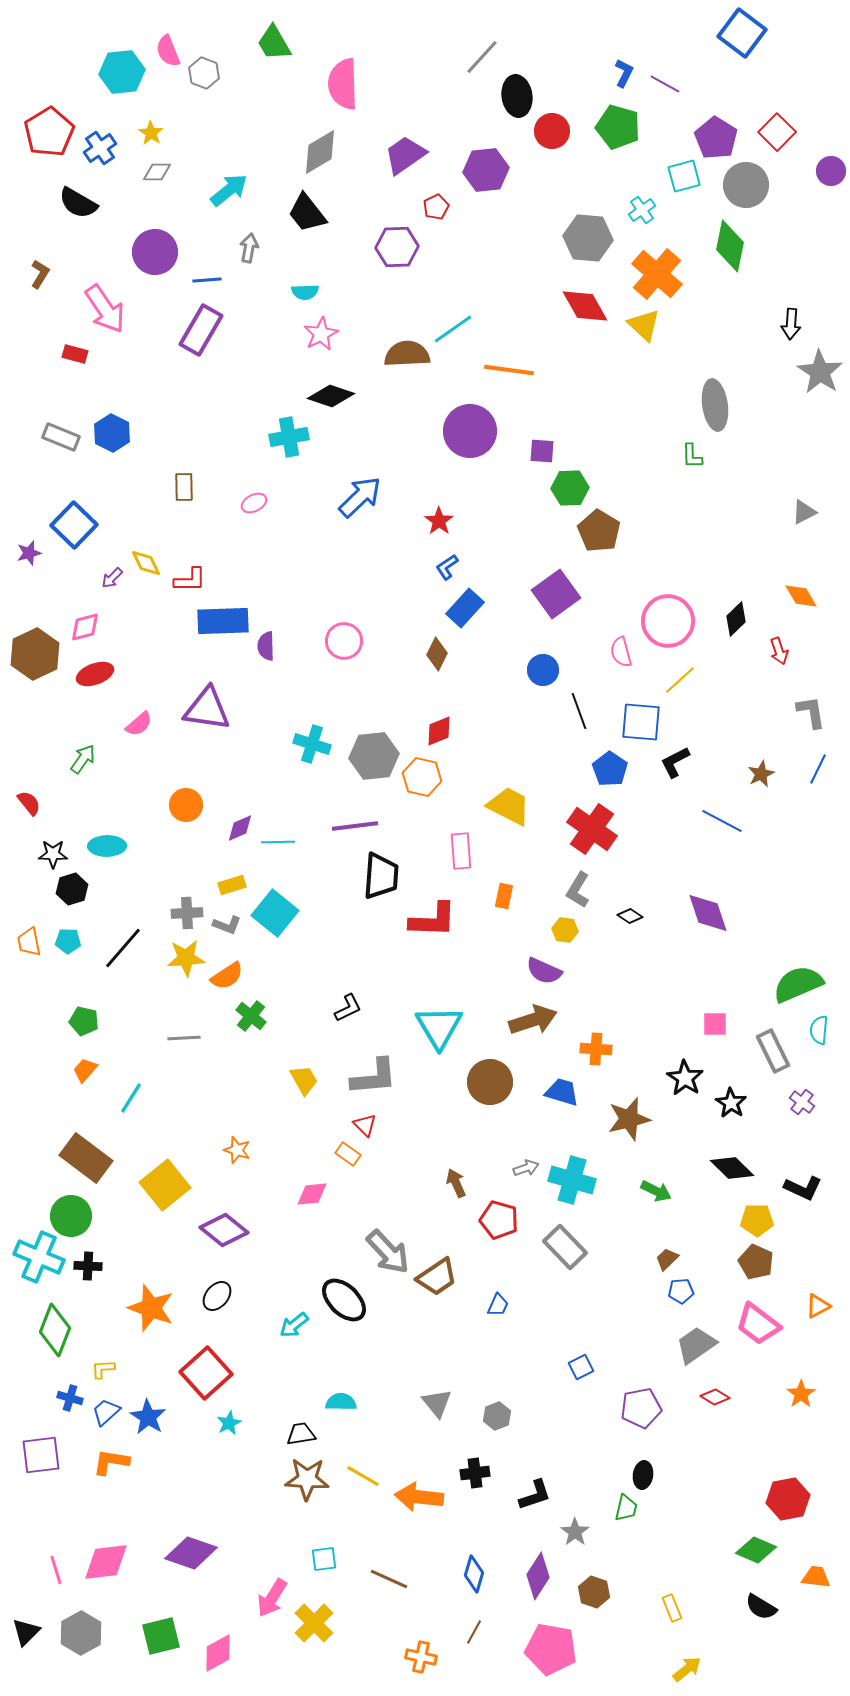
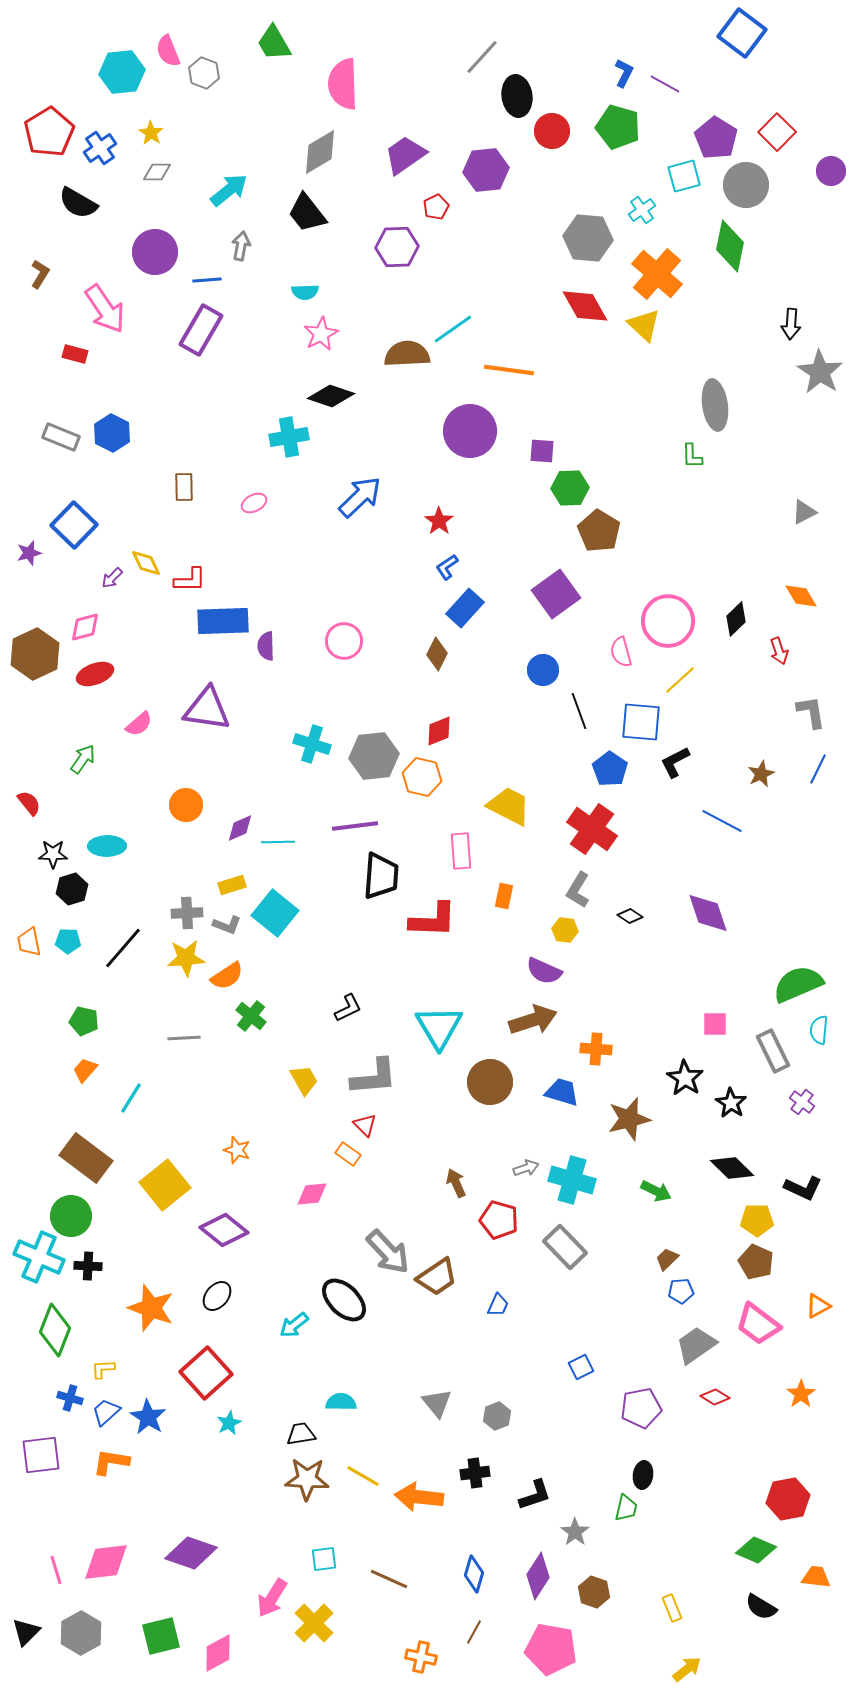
gray arrow at (249, 248): moved 8 px left, 2 px up
